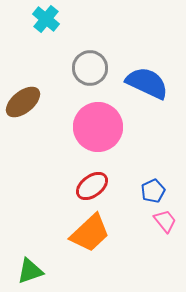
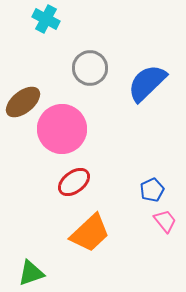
cyan cross: rotated 12 degrees counterclockwise
blue semicircle: rotated 69 degrees counterclockwise
pink circle: moved 36 px left, 2 px down
red ellipse: moved 18 px left, 4 px up
blue pentagon: moved 1 px left, 1 px up
green triangle: moved 1 px right, 2 px down
